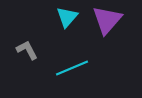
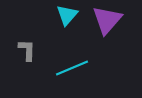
cyan triangle: moved 2 px up
gray L-shape: rotated 30 degrees clockwise
